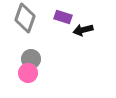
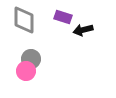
gray diamond: moved 1 px left, 2 px down; rotated 20 degrees counterclockwise
pink circle: moved 2 px left, 2 px up
